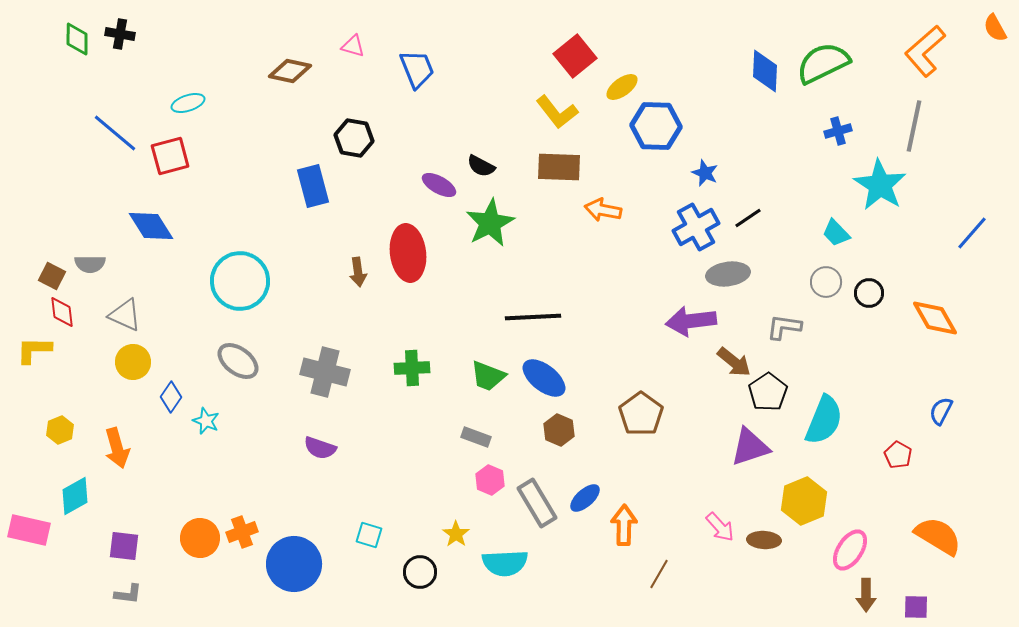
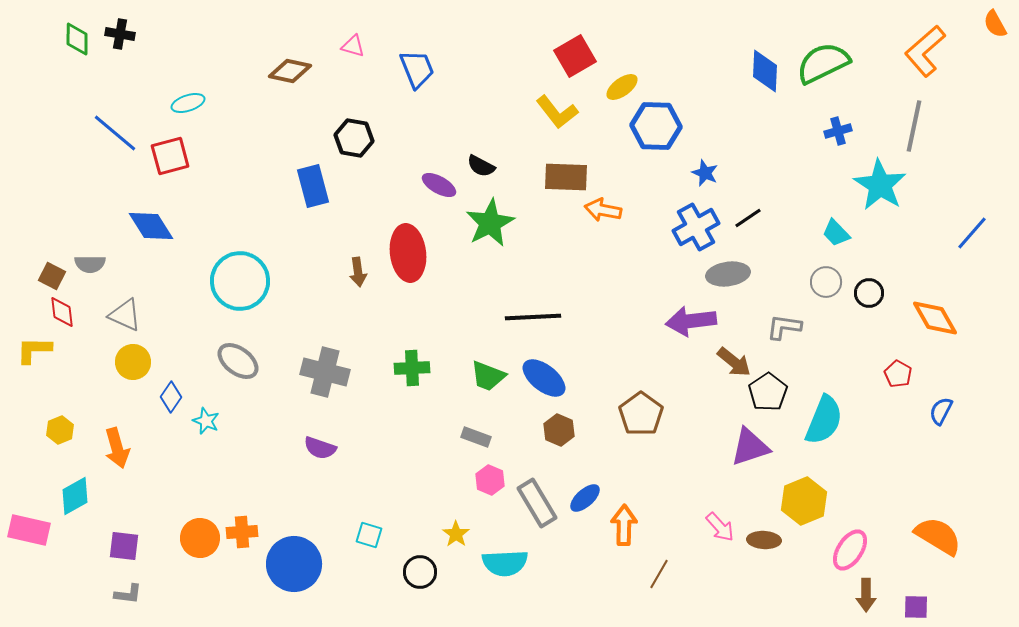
orange semicircle at (995, 28): moved 4 px up
red square at (575, 56): rotated 9 degrees clockwise
brown rectangle at (559, 167): moved 7 px right, 10 px down
red pentagon at (898, 455): moved 81 px up
orange cross at (242, 532): rotated 16 degrees clockwise
